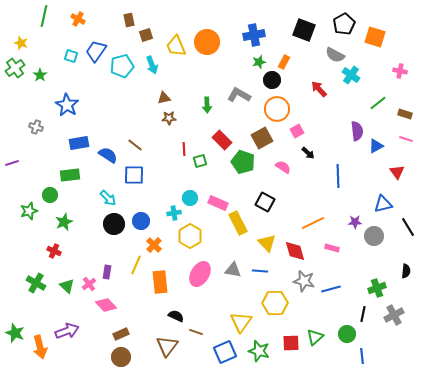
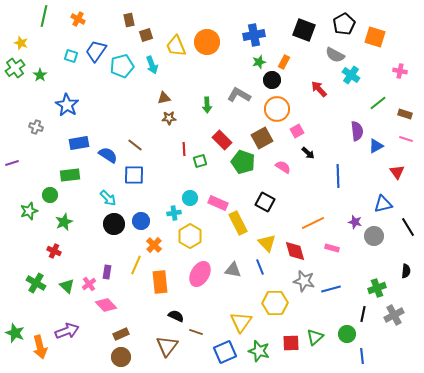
purple star at (355, 222): rotated 16 degrees clockwise
blue line at (260, 271): moved 4 px up; rotated 63 degrees clockwise
